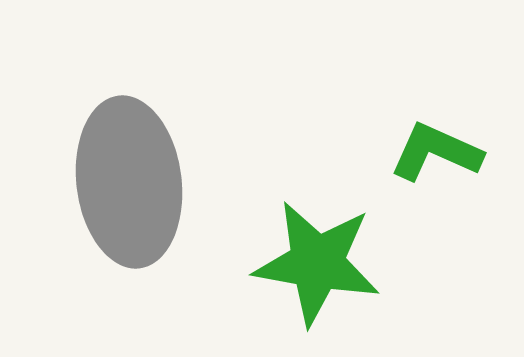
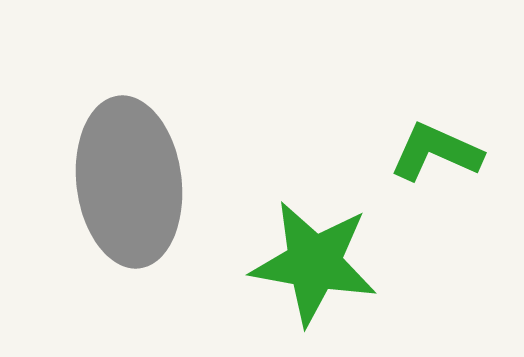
green star: moved 3 px left
